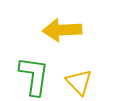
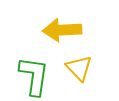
yellow triangle: moved 14 px up
